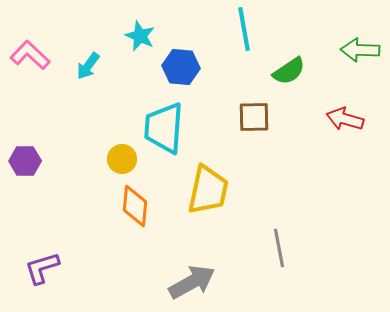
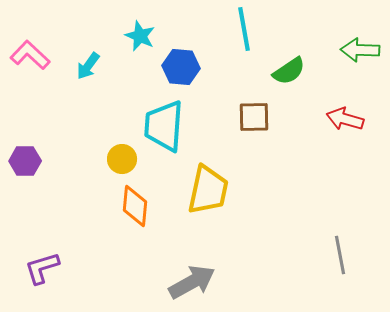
cyan trapezoid: moved 2 px up
gray line: moved 61 px right, 7 px down
